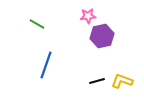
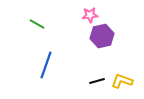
pink star: moved 2 px right, 1 px up
